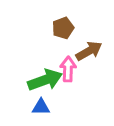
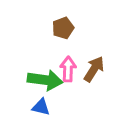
brown arrow: moved 5 px right, 18 px down; rotated 28 degrees counterclockwise
green arrow: rotated 28 degrees clockwise
blue triangle: rotated 12 degrees clockwise
